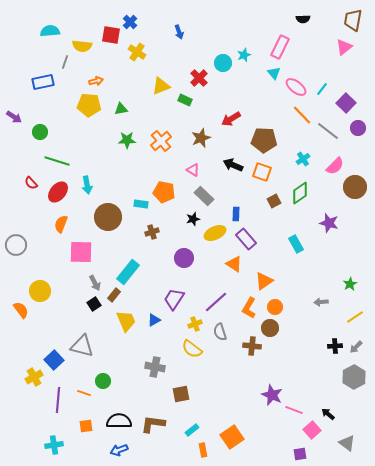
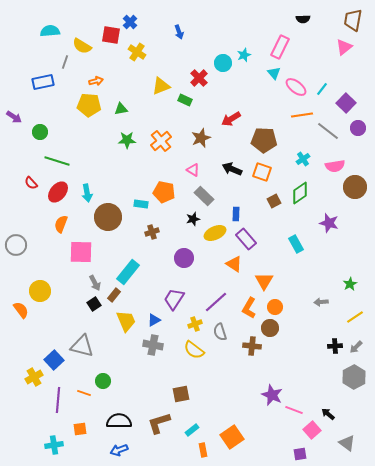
yellow semicircle at (82, 46): rotated 24 degrees clockwise
orange line at (302, 115): rotated 55 degrees counterclockwise
black arrow at (233, 165): moved 1 px left, 4 px down
pink semicircle at (335, 166): rotated 36 degrees clockwise
cyan arrow at (87, 185): moved 8 px down
orange triangle at (264, 281): rotated 24 degrees counterclockwise
yellow semicircle at (192, 349): moved 2 px right, 1 px down
gray cross at (155, 367): moved 2 px left, 22 px up
brown L-shape at (153, 424): moved 6 px right, 1 px up; rotated 25 degrees counterclockwise
orange square at (86, 426): moved 6 px left, 3 px down
